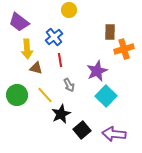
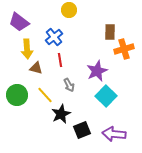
black square: rotated 18 degrees clockwise
